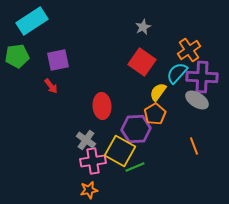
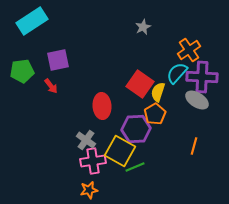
green pentagon: moved 5 px right, 15 px down
red square: moved 2 px left, 22 px down
yellow semicircle: rotated 18 degrees counterclockwise
orange line: rotated 36 degrees clockwise
